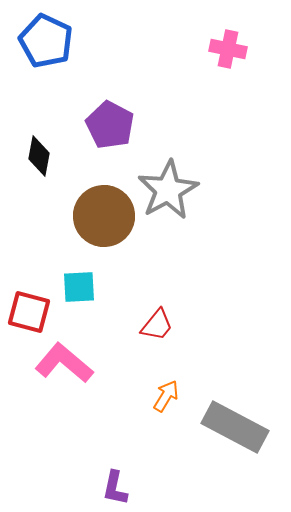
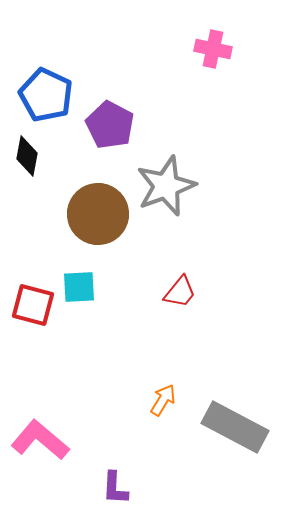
blue pentagon: moved 54 px down
pink cross: moved 15 px left
black diamond: moved 12 px left
gray star: moved 2 px left, 4 px up; rotated 8 degrees clockwise
brown circle: moved 6 px left, 2 px up
red square: moved 4 px right, 7 px up
red trapezoid: moved 23 px right, 33 px up
pink L-shape: moved 24 px left, 77 px down
orange arrow: moved 3 px left, 4 px down
purple L-shape: rotated 9 degrees counterclockwise
